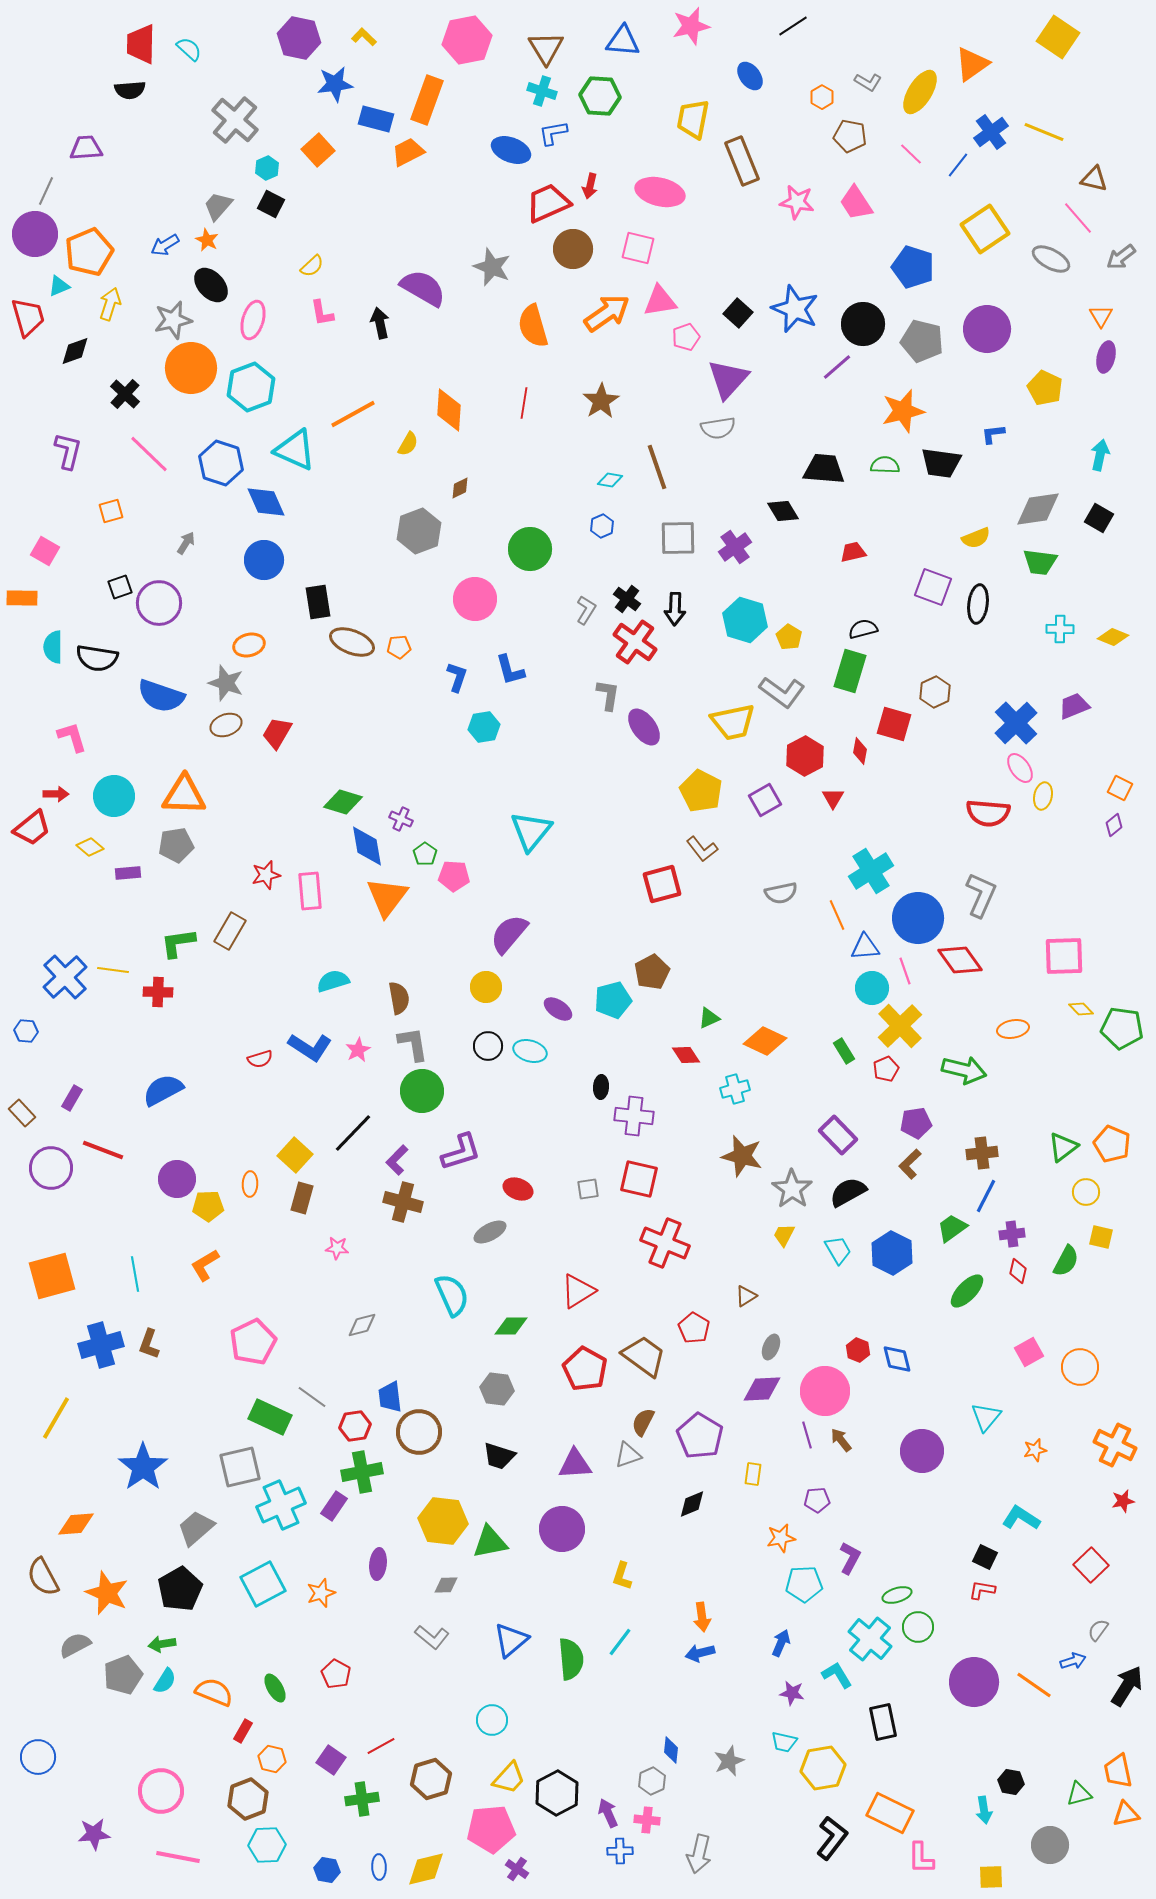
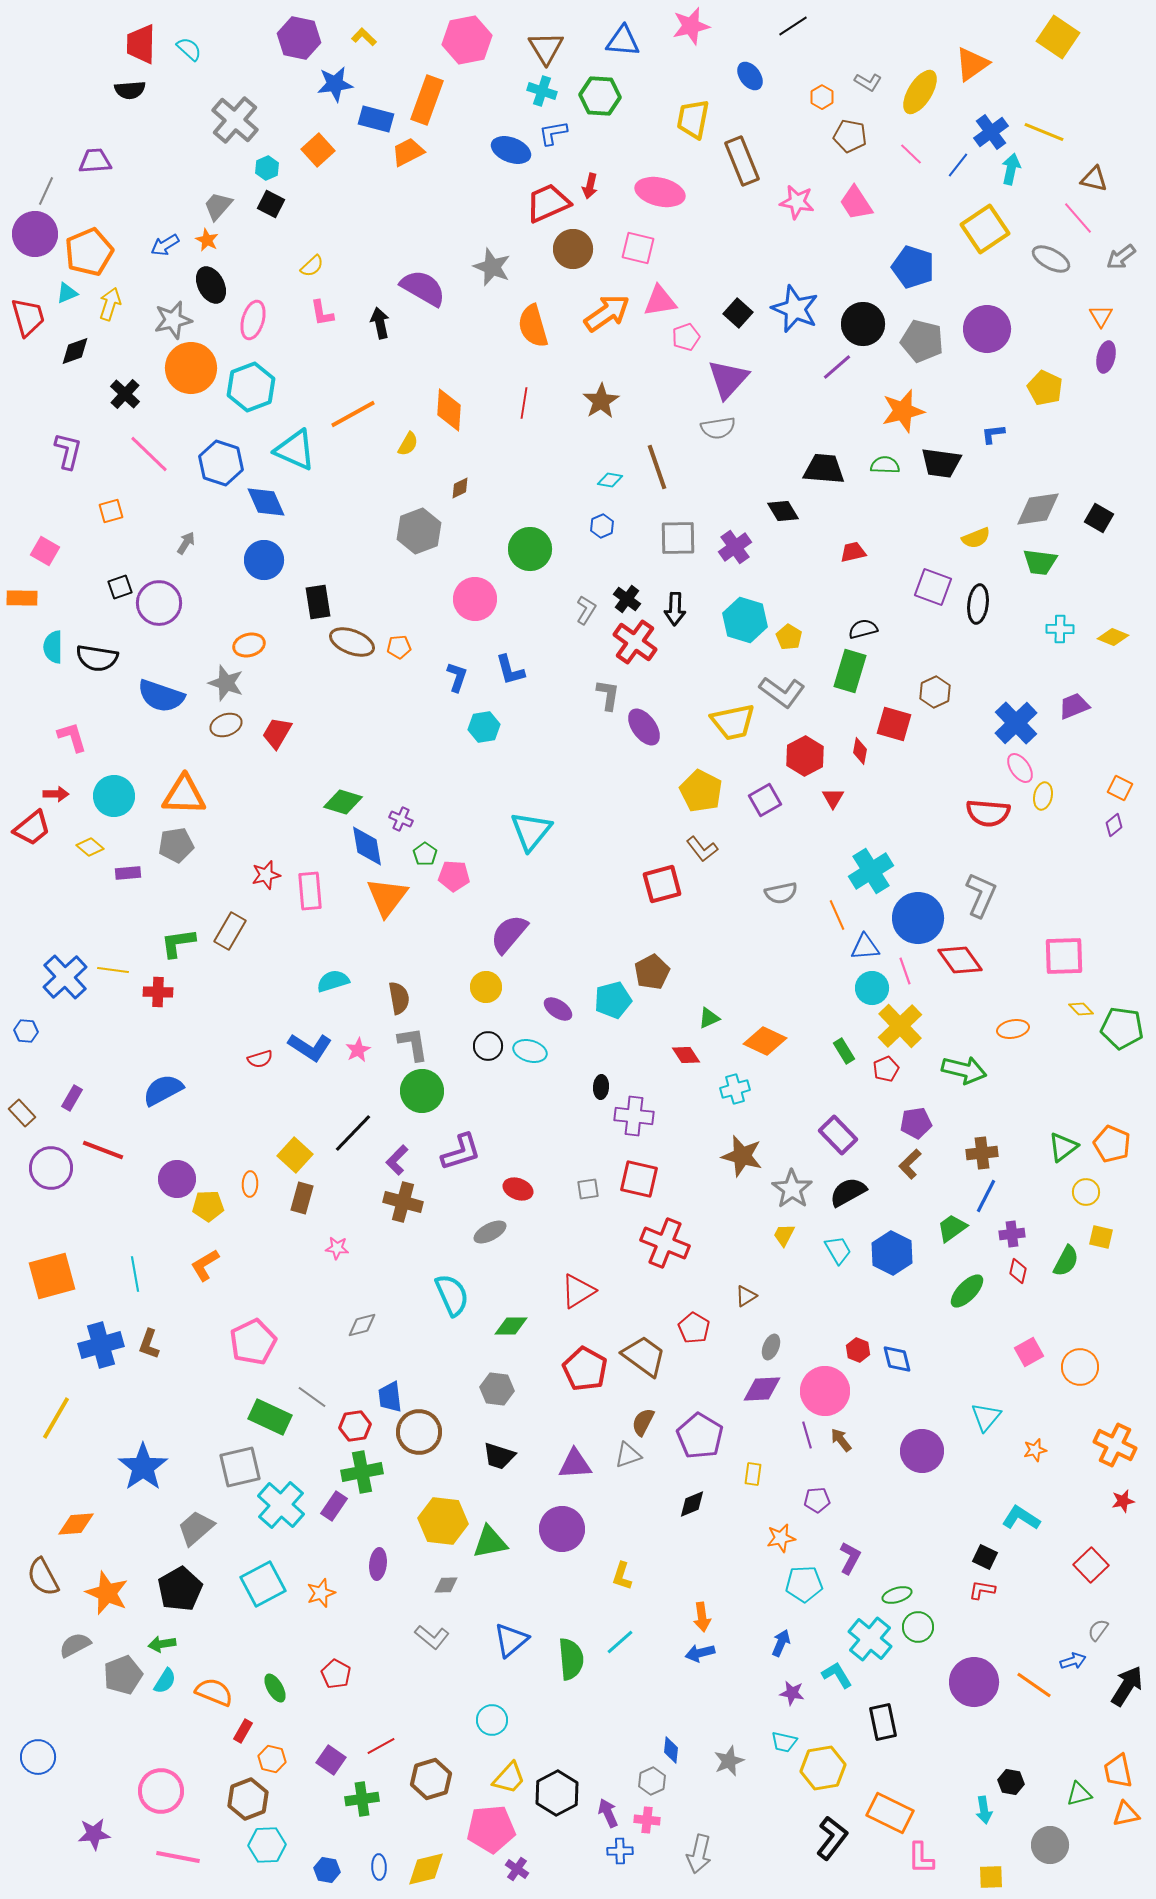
purple trapezoid at (86, 148): moved 9 px right, 13 px down
black ellipse at (211, 285): rotated 15 degrees clockwise
cyan triangle at (59, 286): moved 8 px right, 7 px down
cyan arrow at (1100, 455): moved 89 px left, 286 px up
cyan cross at (281, 1505): rotated 24 degrees counterclockwise
cyan line at (620, 1642): rotated 12 degrees clockwise
